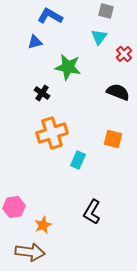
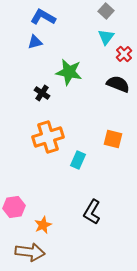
gray square: rotated 28 degrees clockwise
blue L-shape: moved 7 px left, 1 px down
cyan triangle: moved 7 px right
green star: moved 1 px right, 5 px down
black semicircle: moved 8 px up
orange cross: moved 4 px left, 4 px down
